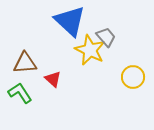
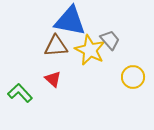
blue triangle: rotated 32 degrees counterclockwise
gray trapezoid: moved 4 px right, 3 px down
brown triangle: moved 31 px right, 17 px up
green L-shape: rotated 10 degrees counterclockwise
